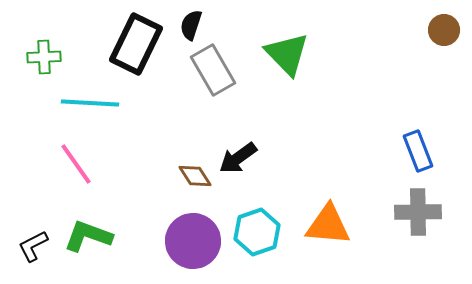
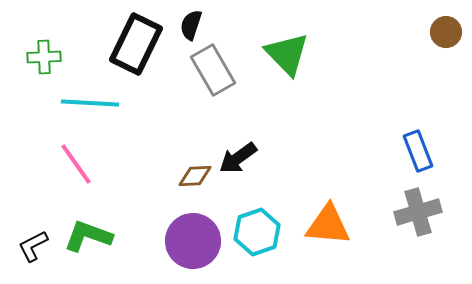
brown circle: moved 2 px right, 2 px down
brown diamond: rotated 60 degrees counterclockwise
gray cross: rotated 15 degrees counterclockwise
